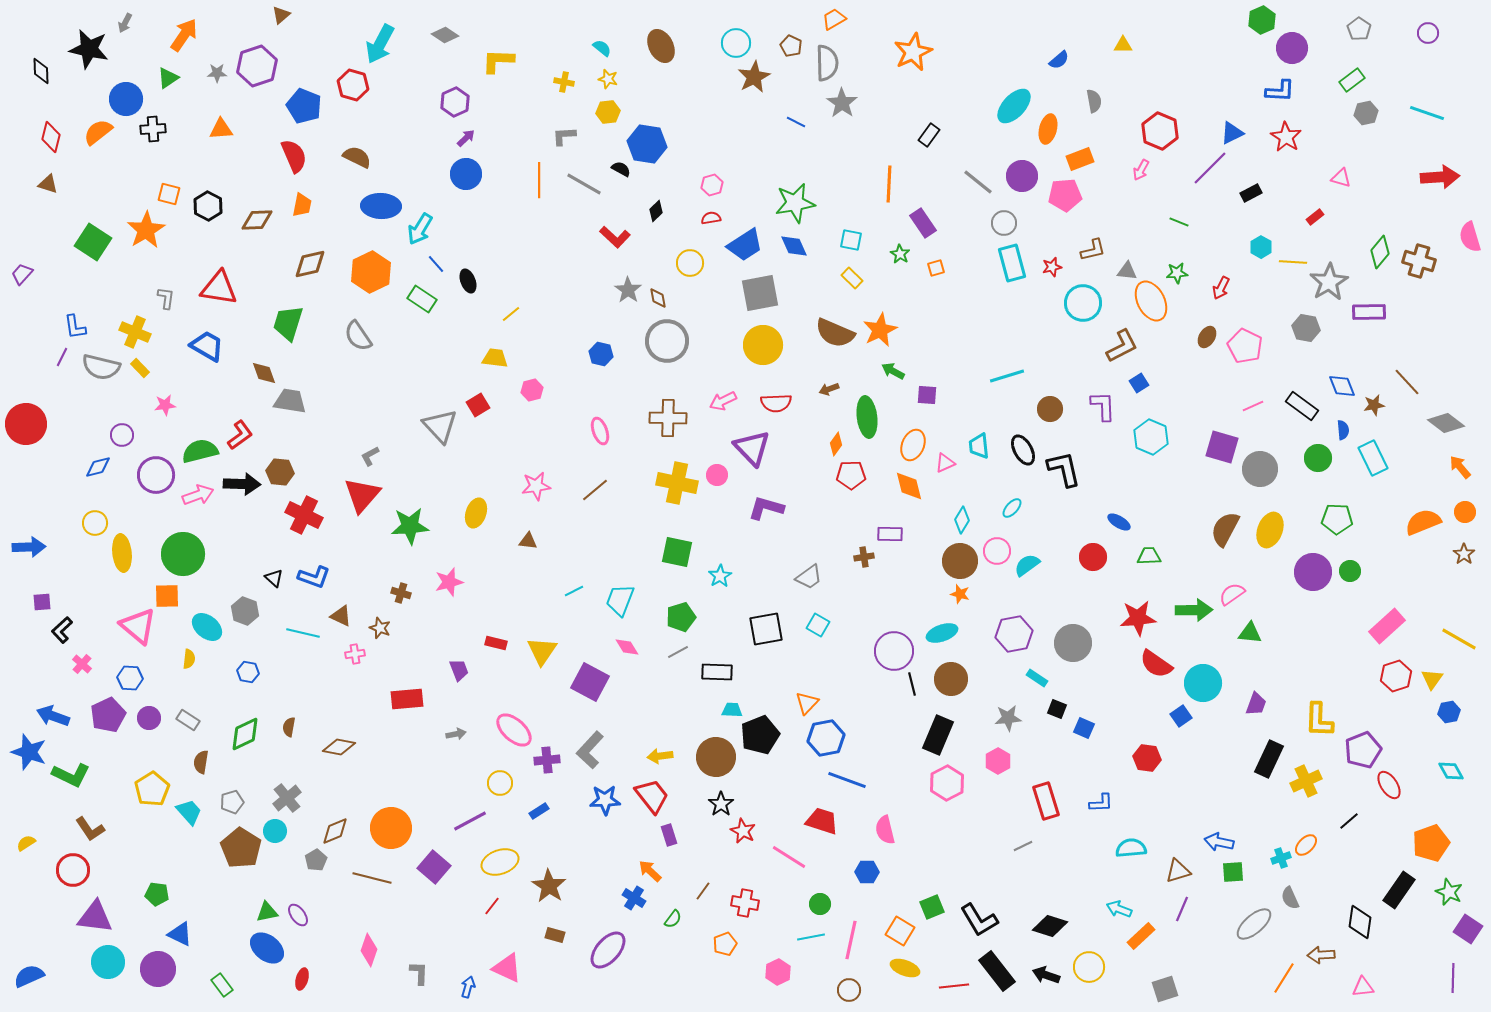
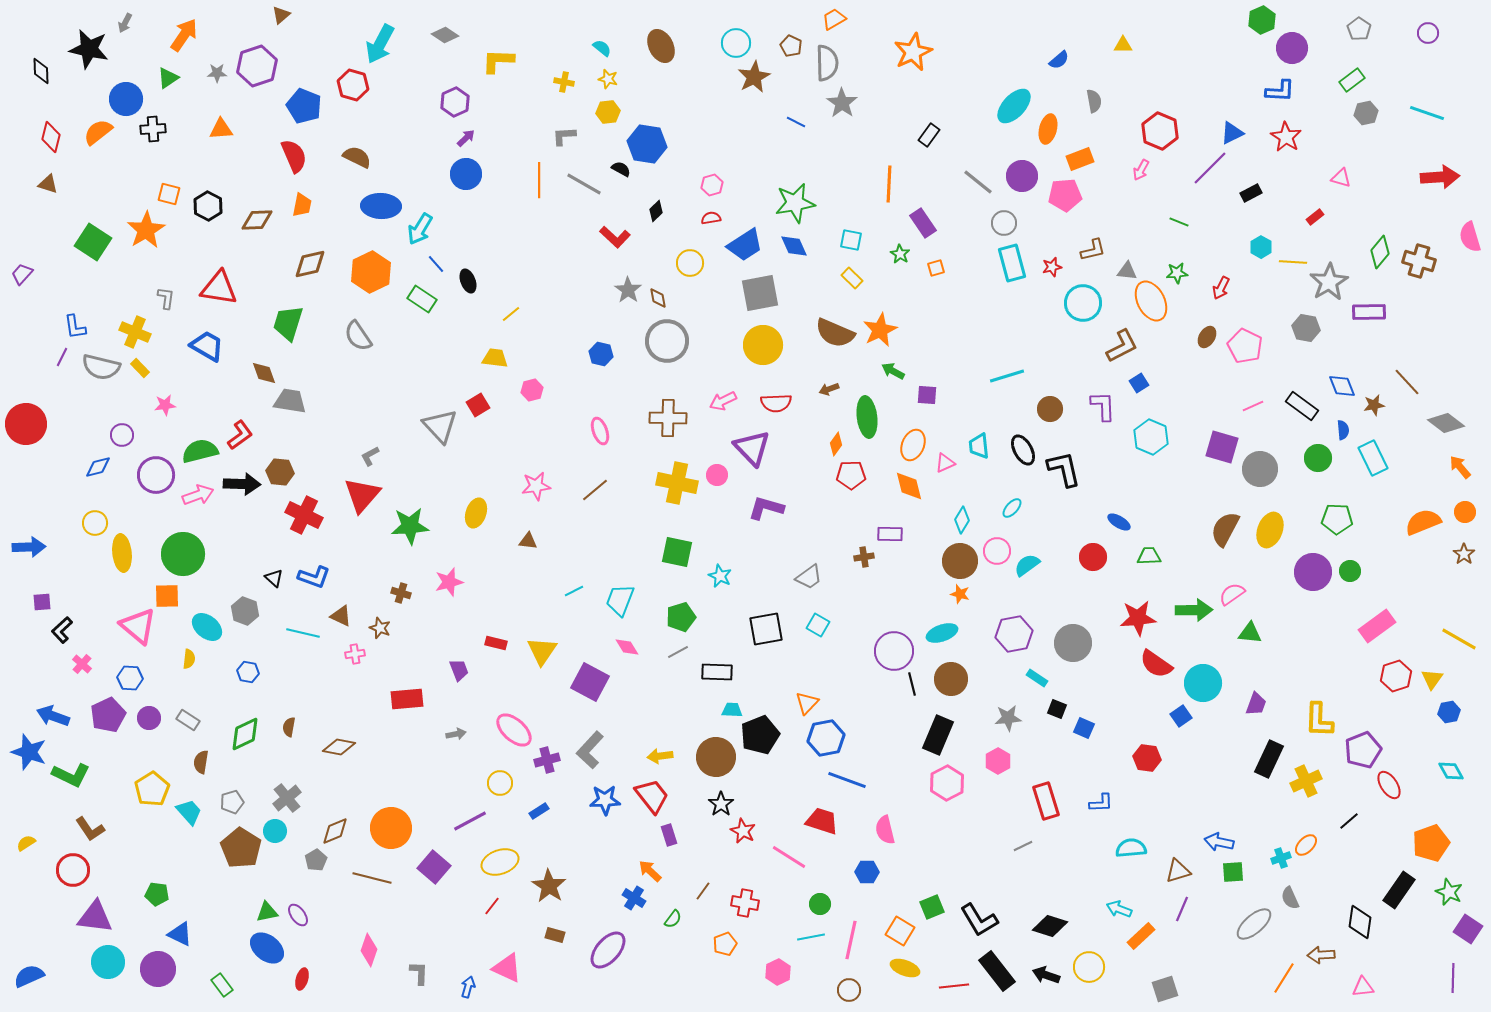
cyan star at (720, 576): rotated 15 degrees counterclockwise
pink rectangle at (1387, 626): moved 10 px left; rotated 6 degrees clockwise
purple cross at (547, 760): rotated 10 degrees counterclockwise
